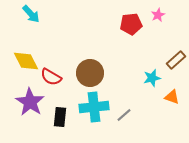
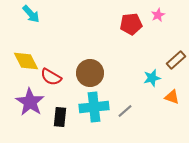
gray line: moved 1 px right, 4 px up
